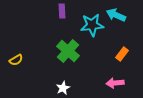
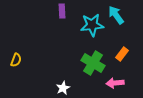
cyan arrow: rotated 30 degrees clockwise
green cross: moved 25 px right, 12 px down; rotated 10 degrees counterclockwise
yellow semicircle: rotated 40 degrees counterclockwise
